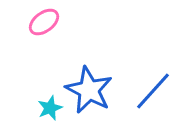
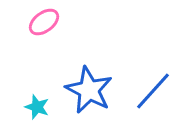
cyan star: moved 13 px left, 1 px up; rotated 30 degrees counterclockwise
